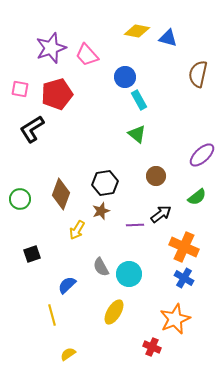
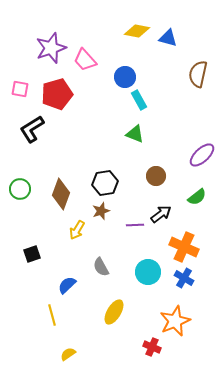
pink trapezoid: moved 2 px left, 5 px down
green triangle: moved 2 px left; rotated 18 degrees counterclockwise
green circle: moved 10 px up
cyan circle: moved 19 px right, 2 px up
orange star: moved 2 px down
